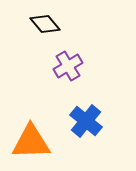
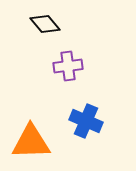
purple cross: rotated 24 degrees clockwise
blue cross: rotated 16 degrees counterclockwise
